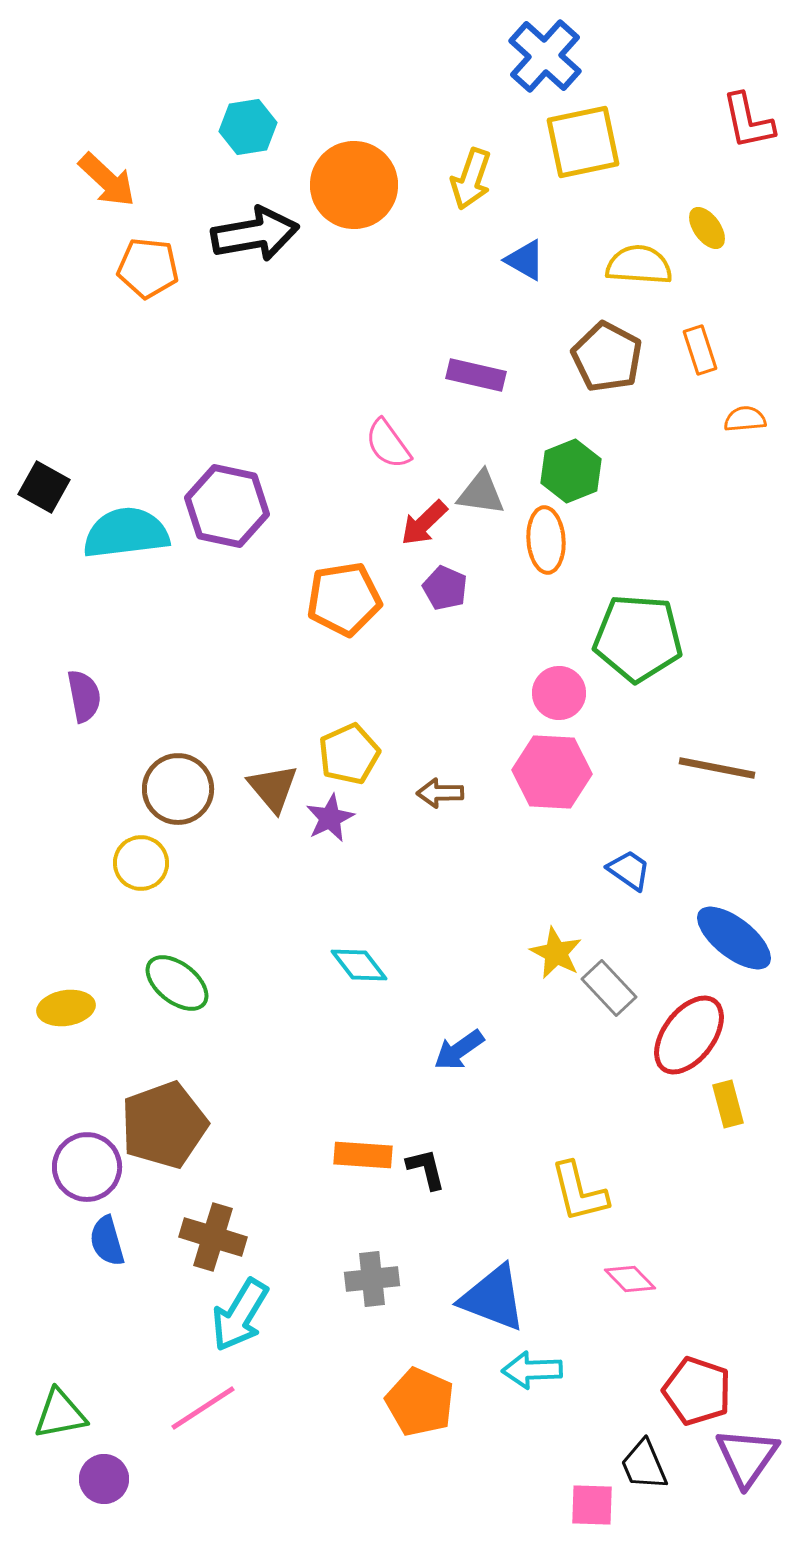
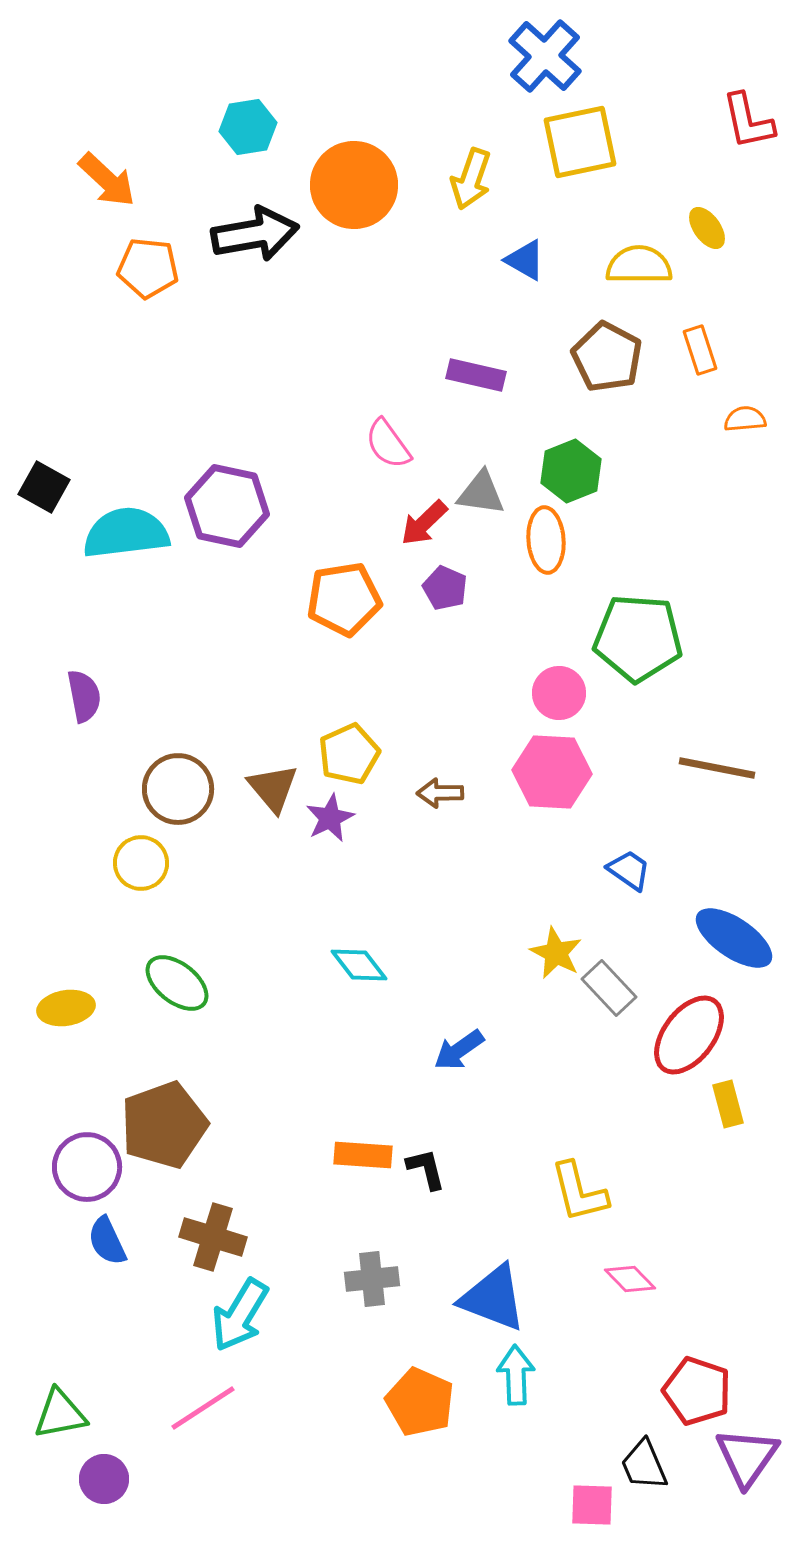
yellow square at (583, 142): moved 3 px left
yellow semicircle at (639, 265): rotated 4 degrees counterclockwise
blue ellipse at (734, 938): rotated 4 degrees counterclockwise
blue semicircle at (107, 1241): rotated 9 degrees counterclockwise
cyan arrow at (532, 1370): moved 16 px left, 5 px down; rotated 90 degrees clockwise
